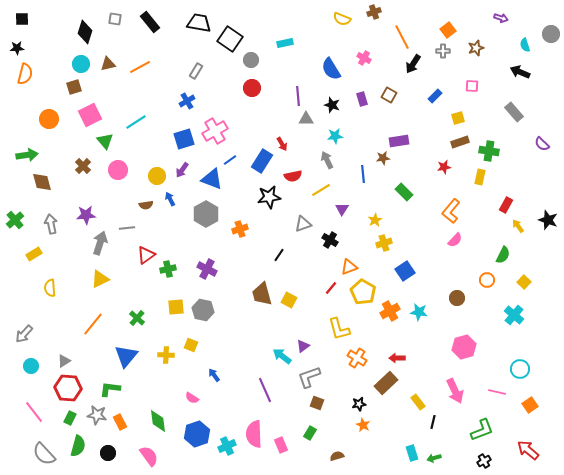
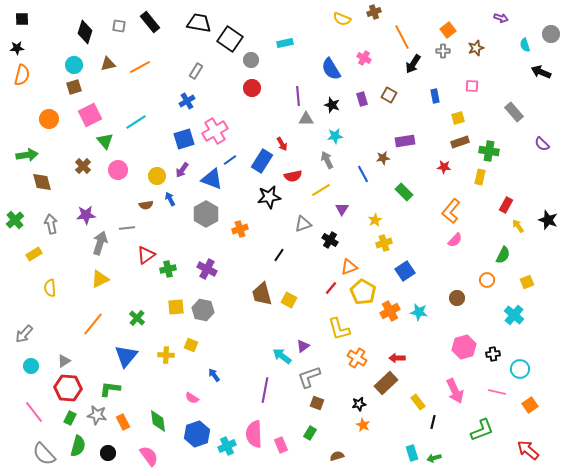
gray square at (115, 19): moved 4 px right, 7 px down
cyan circle at (81, 64): moved 7 px left, 1 px down
black arrow at (520, 72): moved 21 px right
orange semicircle at (25, 74): moved 3 px left, 1 px down
blue rectangle at (435, 96): rotated 56 degrees counterclockwise
purple rectangle at (399, 141): moved 6 px right
red star at (444, 167): rotated 16 degrees clockwise
blue line at (363, 174): rotated 24 degrees counterclockwise
yellow square at (524, 282): moved 3 px right; rotated 24 degrees clockwise
purple line at (265, 390): rotated 35 degrees clockwise
orange rectangle at (120, 422): moved 3 px right
black cross at (484, 461): moved 9 px right, 107 px up; rotated 24 degrees clockwise
